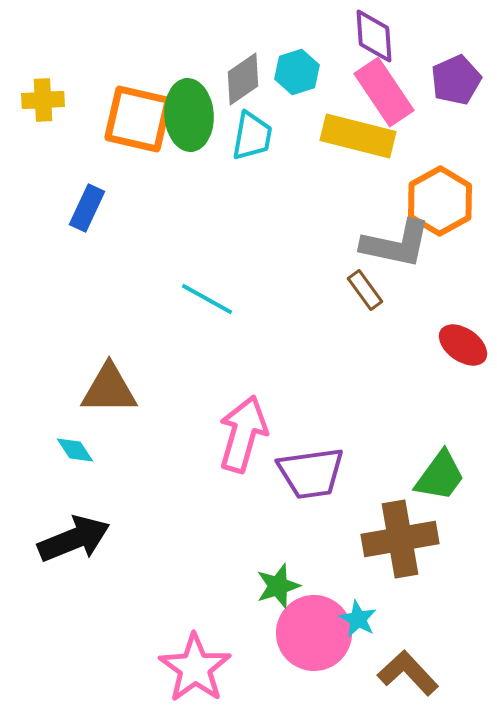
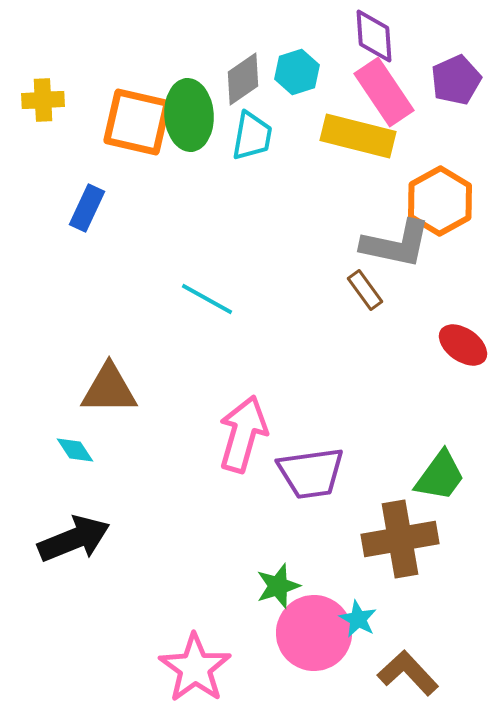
orange square: moved 1 px left, 3 px down
